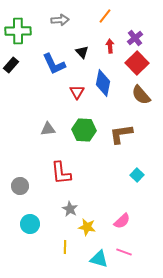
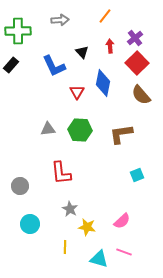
blue L-shape: moved 2 px down
green hexagon: moved 4 px left
cyan square: rotated 24 degrees clockwise
